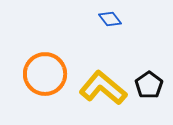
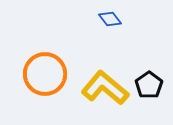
yellow L-shape: moved 2 px right
